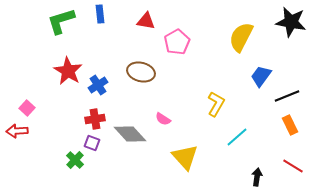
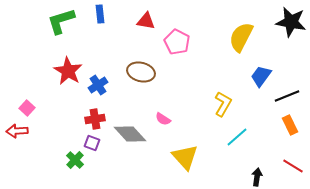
pink pentagon: rotated 15 degrees counterclockwise
yellow L-shape: moved 7 px right
